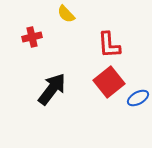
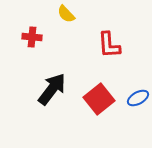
red cross: rotated 18 degrees clockwise
red square: moved 10 px left, 17 px down
